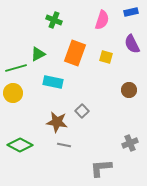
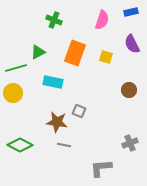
green triangle: moved 2 px up
gray square: moved 3 px left; rotated 24 degrees counterclockwise
